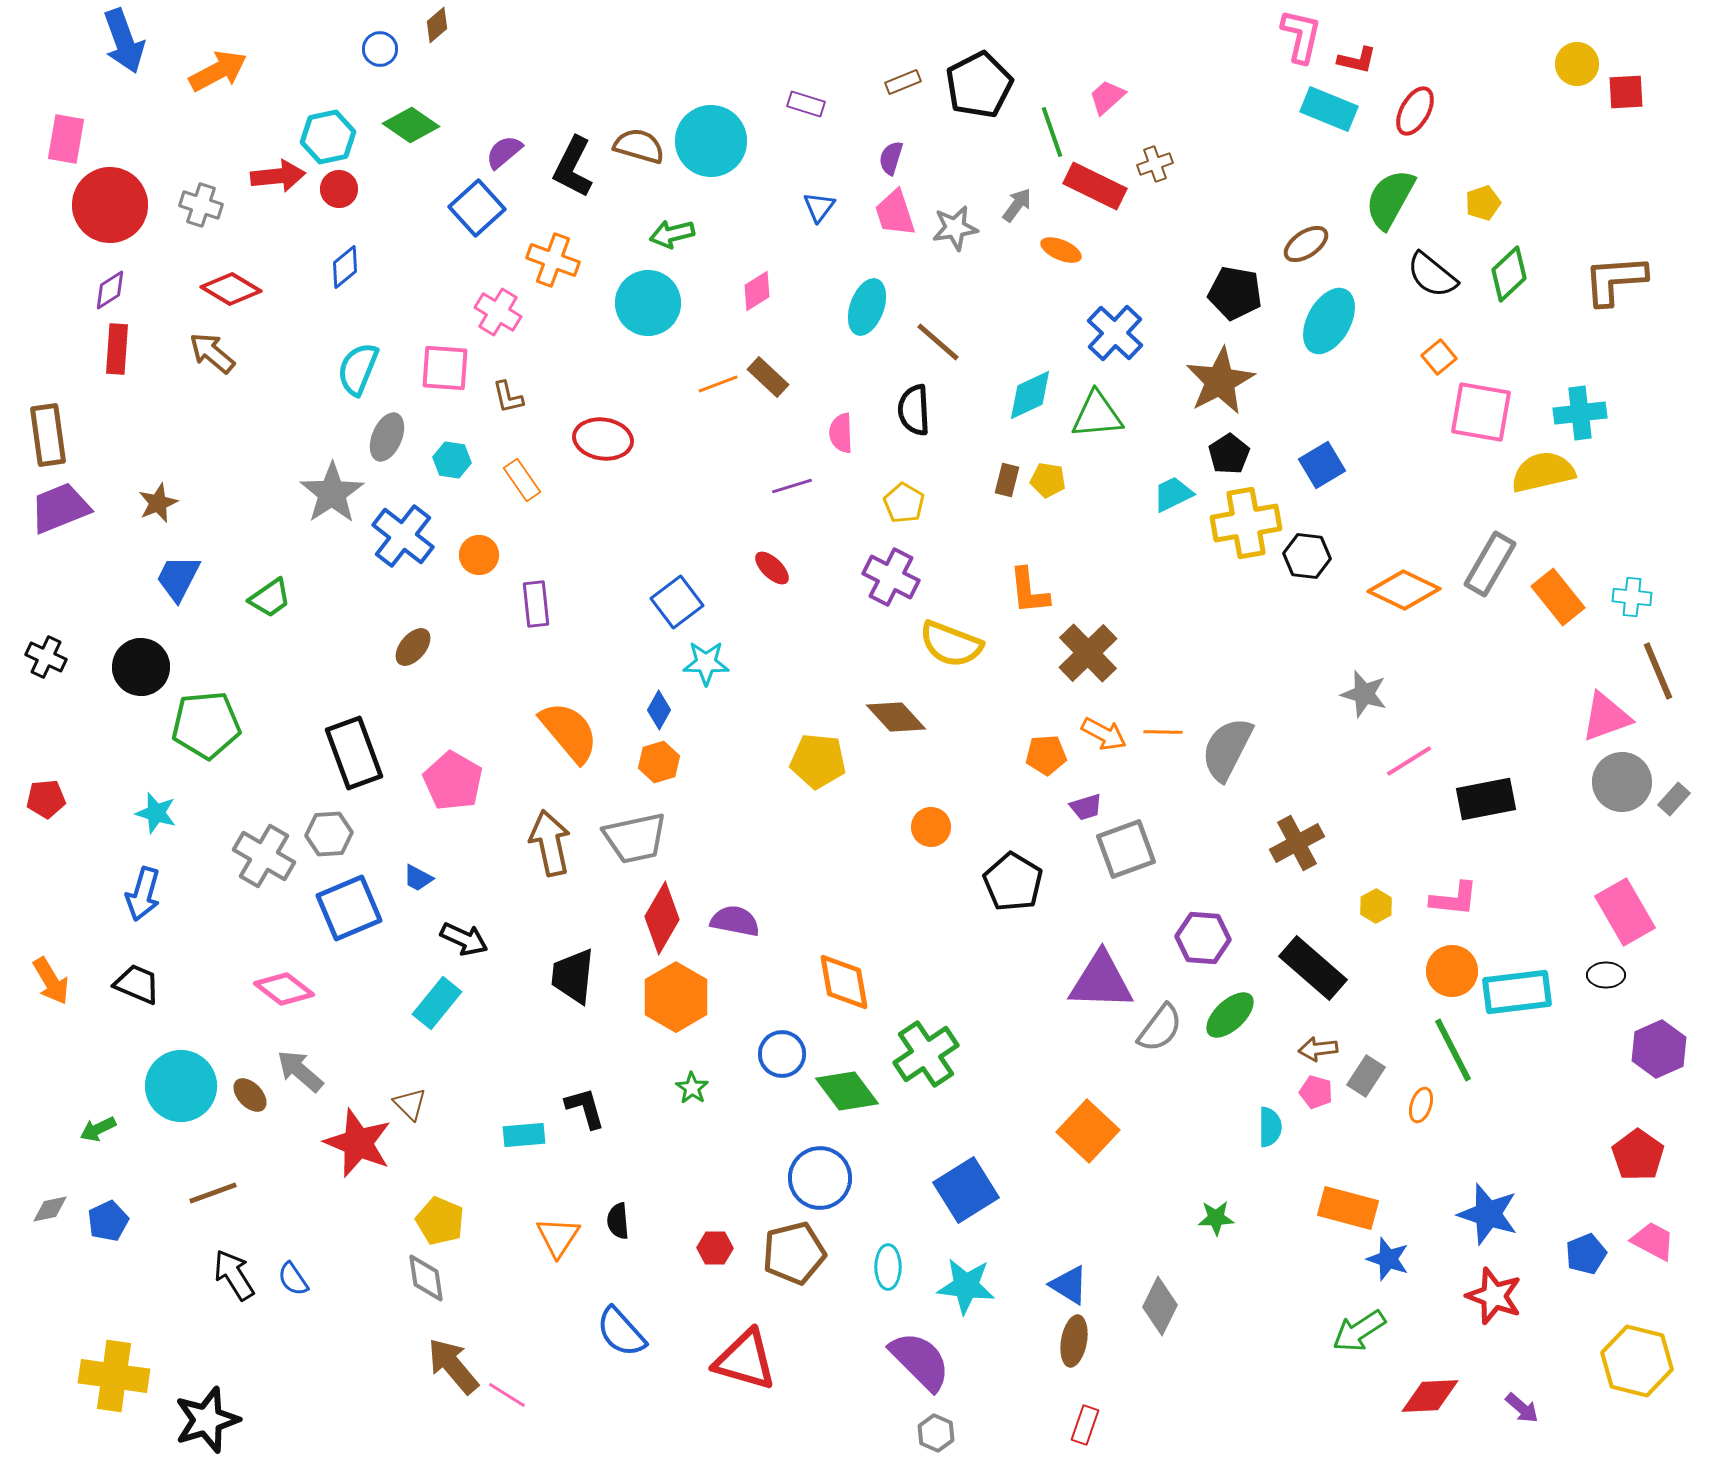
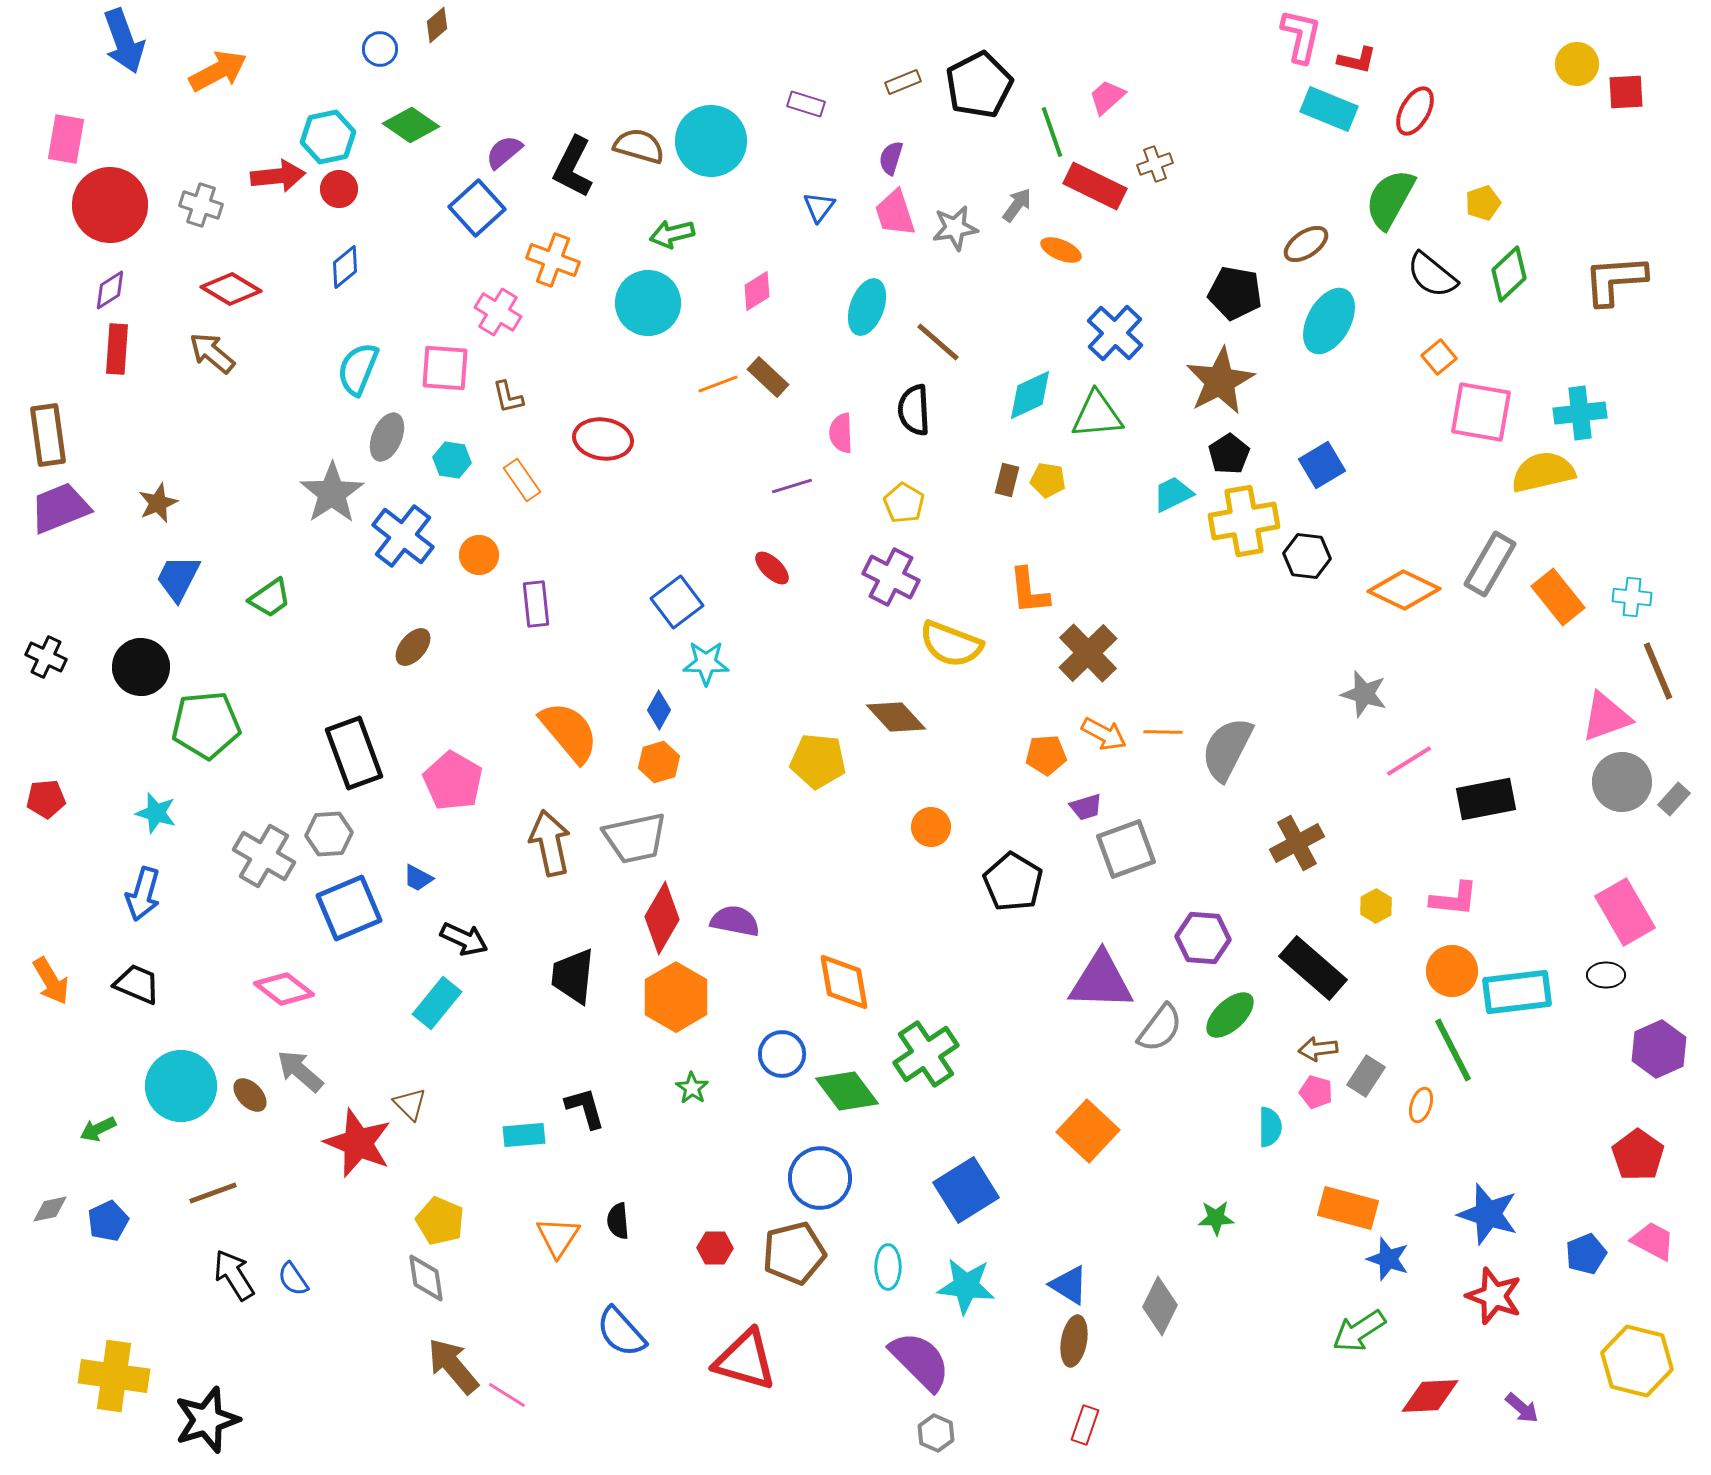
yellow cross at (1246, 523): moved 2 px left, 2 px up
